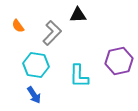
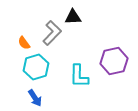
black triangle: moved 5 px left, 2 px down
orange semicircle: moved 6 px right, 17 px down
purple hexagon: moved 5 px left
cyan hexagon: moved 2 px down; rotated 25 degrees counterclockwise
blue arrow: moved 1 px right, 3 px down
